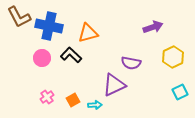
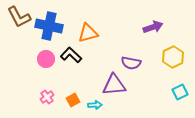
pink circle: moved 4 px right, 1 px down
purple triangle: rotated 20 degrees clockwise
